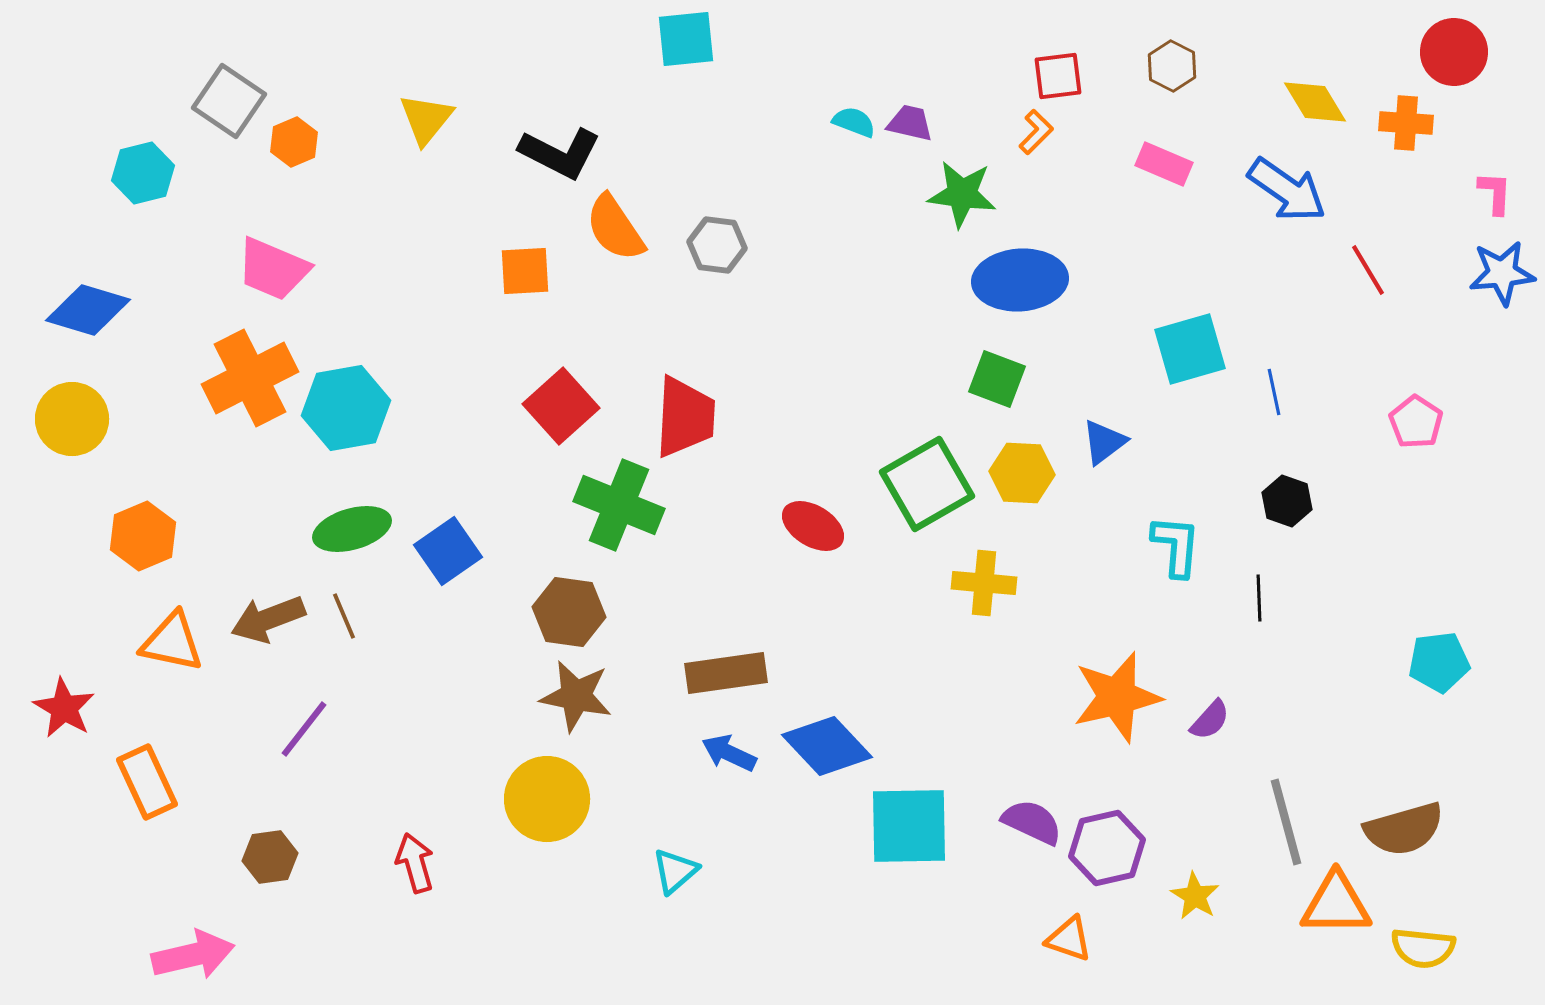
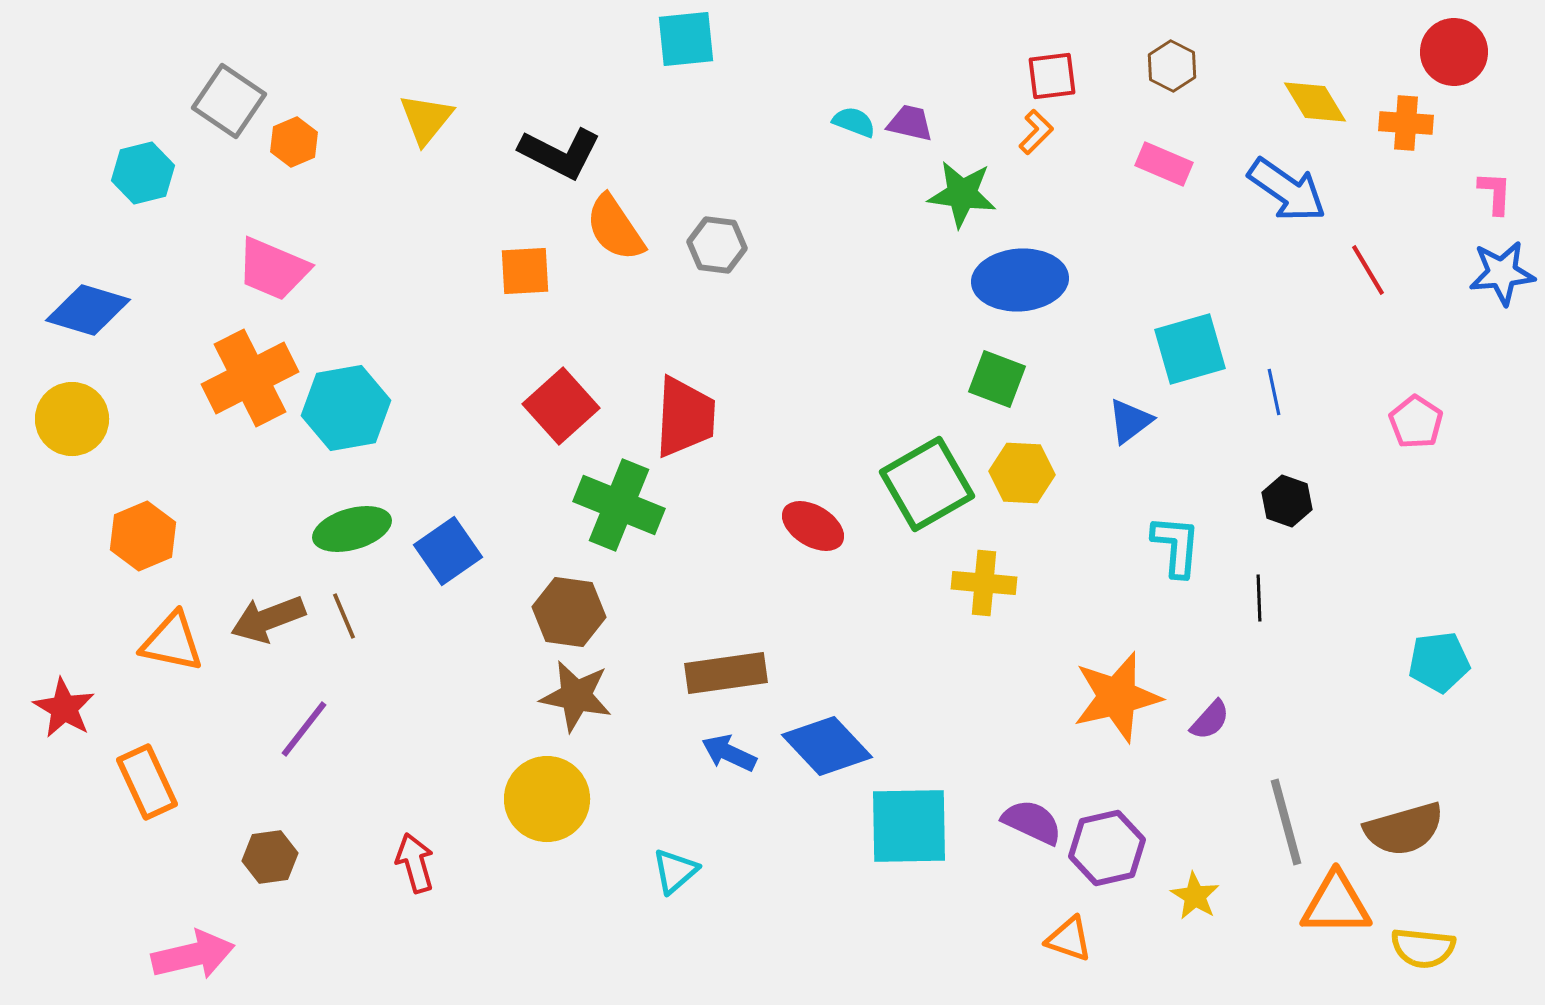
red square at (1058, 76): moved 6 px left
blue triangle at (1104, 442): moved 26 px right, 21 px up
